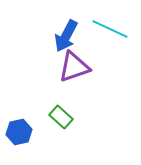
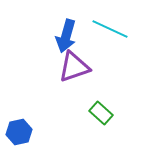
blue arrow: rotated 12 degrees counterclockwise
green rectangle: moved 40 px right, 4 px up
